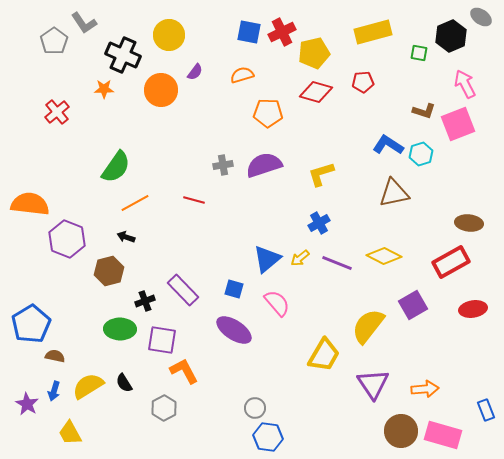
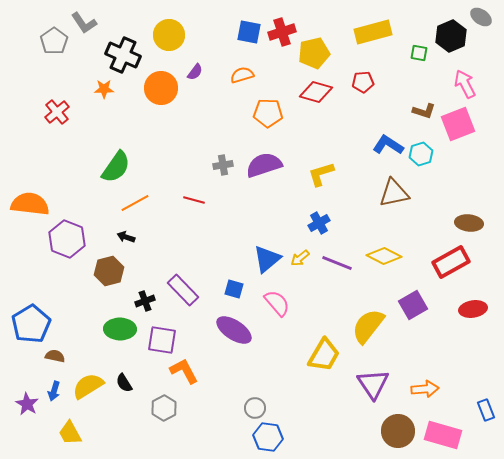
red cross at (282, 32): rotated 8 degrees clockwise
orange circle at (161, 90): moved 2 px up
brown circle at (401, 431): moved 3 px left
